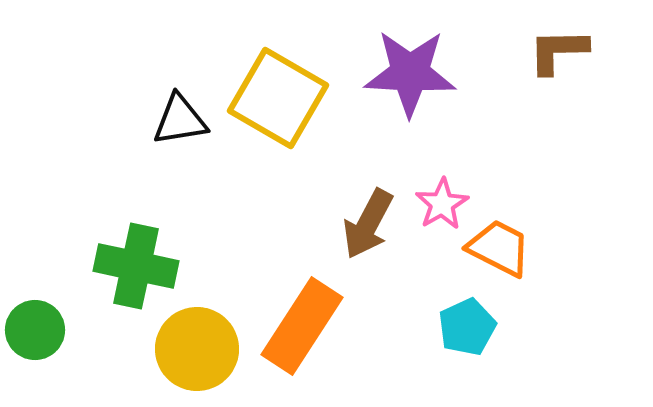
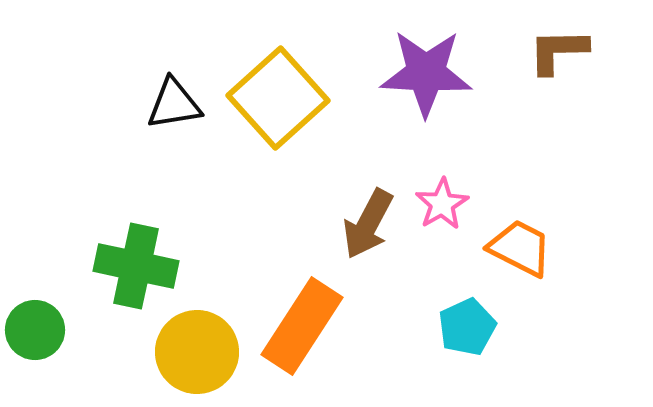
purple star: moved 16 px right
yellow square: rotated 18 degrees clockwise
black triangle: moved 6 px left, 16 px up
orange trapezoid: moved 21 px right
yellow circle: moved 3 px down
